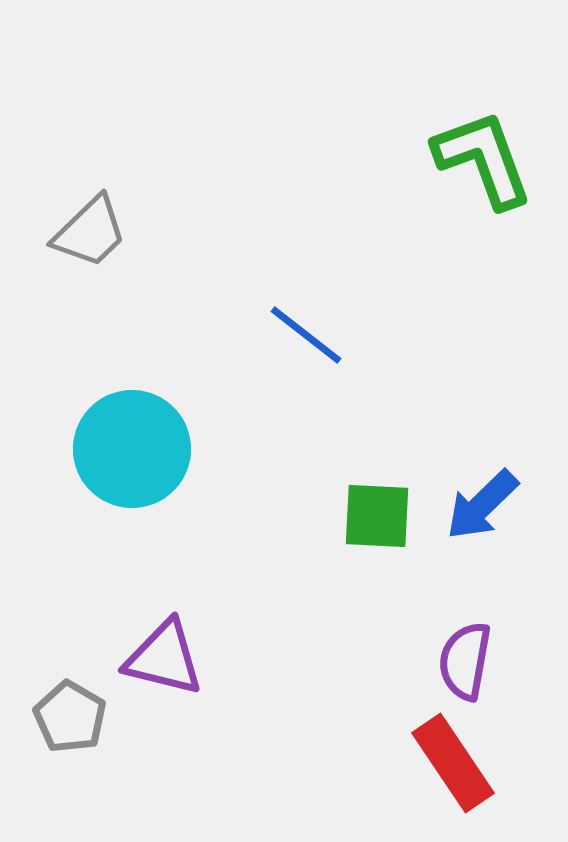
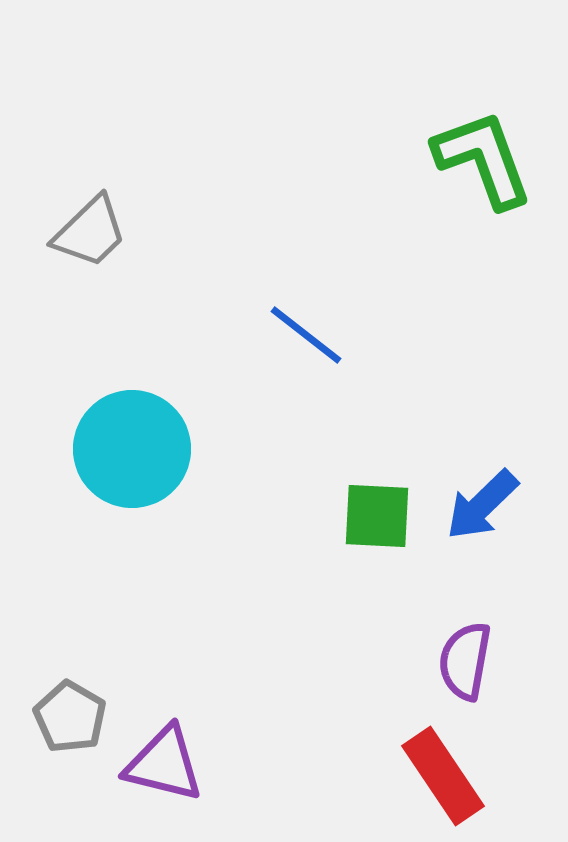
purple triangle: moved 106 px down
red rectangle: moved 10 px left, 13 px down
